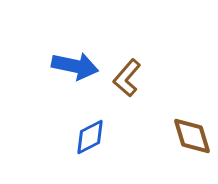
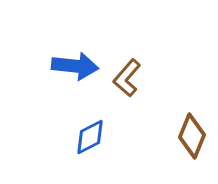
blue arrow: rotated 6 degrees counterclockwise
brown diamond: rotated 39 degrees clockwise
